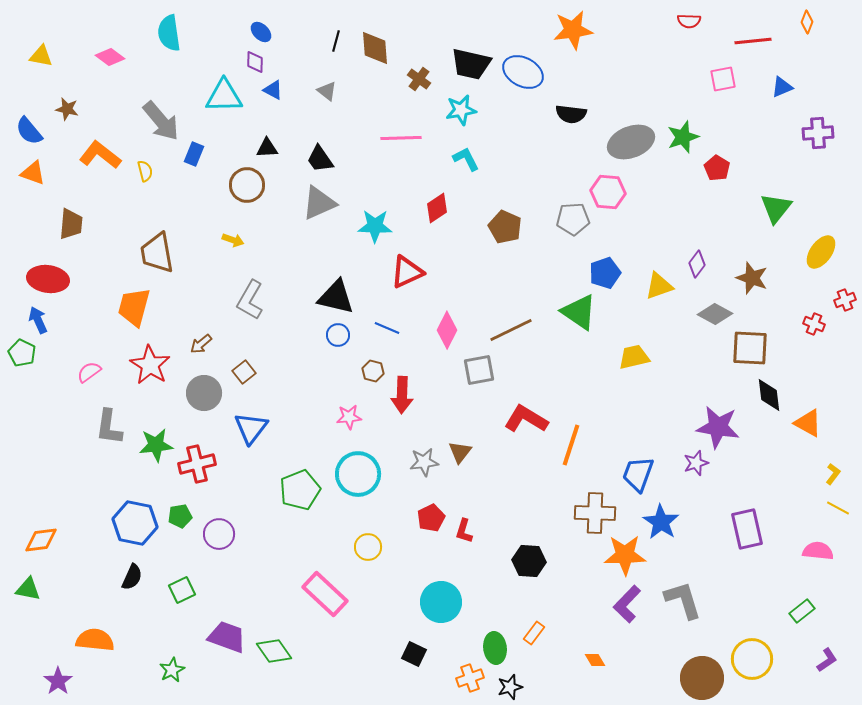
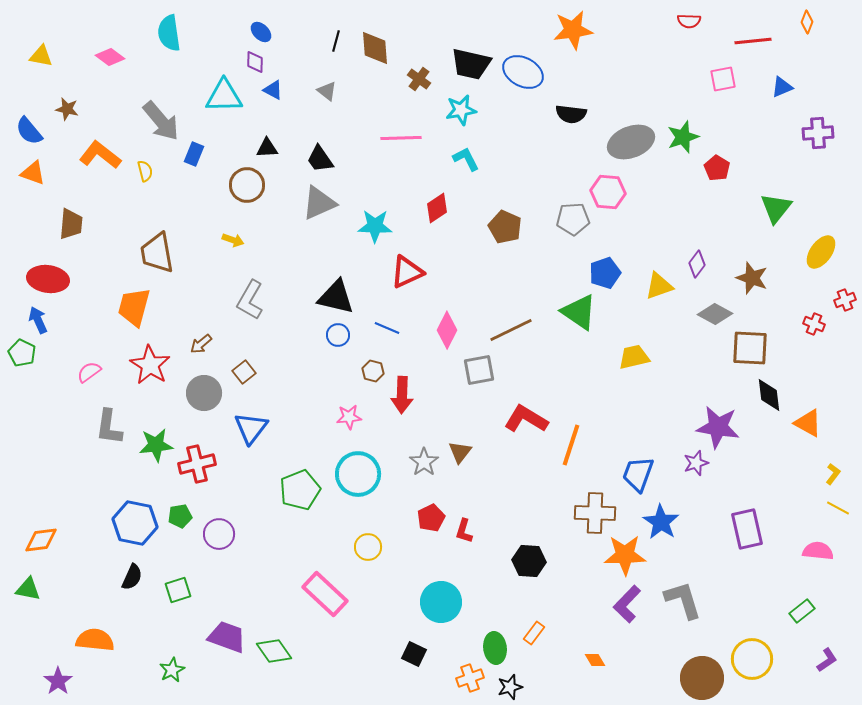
gray star at (424, 462): rotated 28 degrees counterclockwise
green square at (182, 590): moved 4 px left; rotated 8 degrees clockwise
